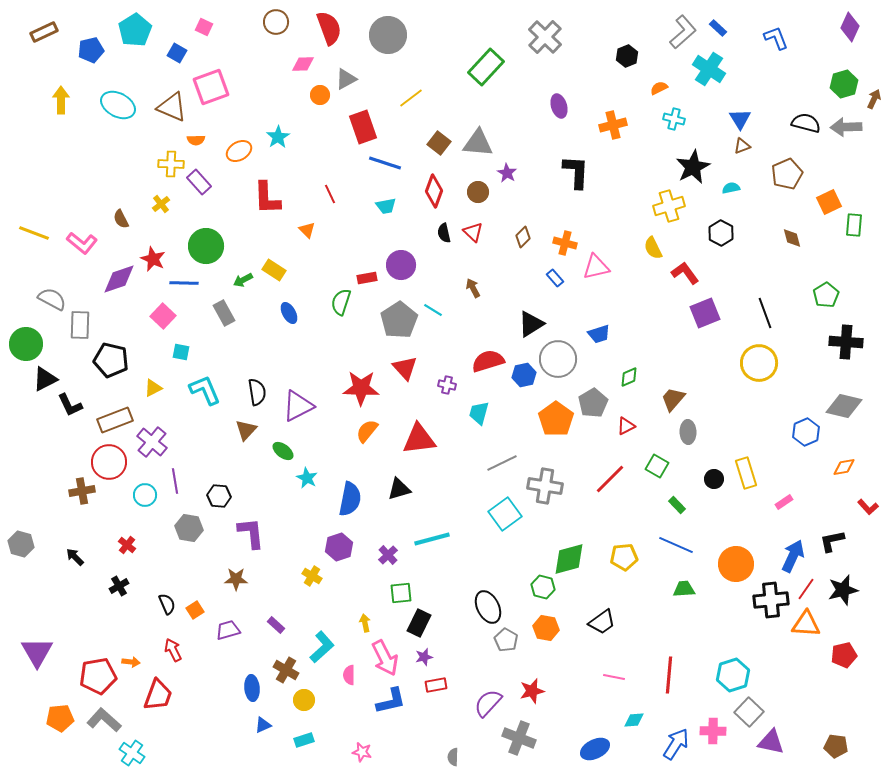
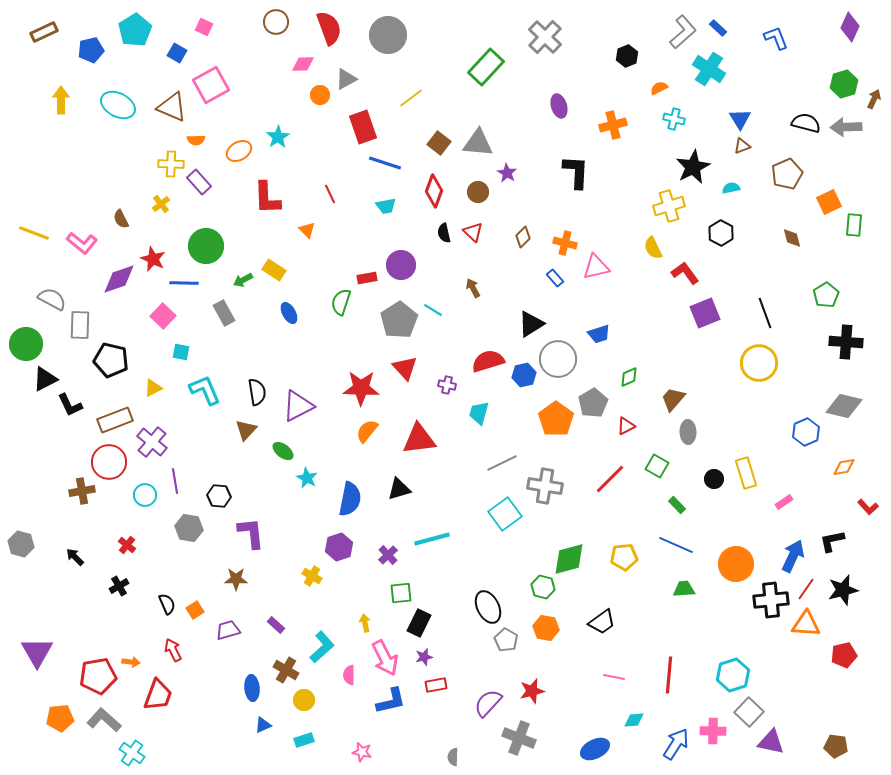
pink square at (211, 87): moved 2 px up; rotated 9 degrees counterclockwise
